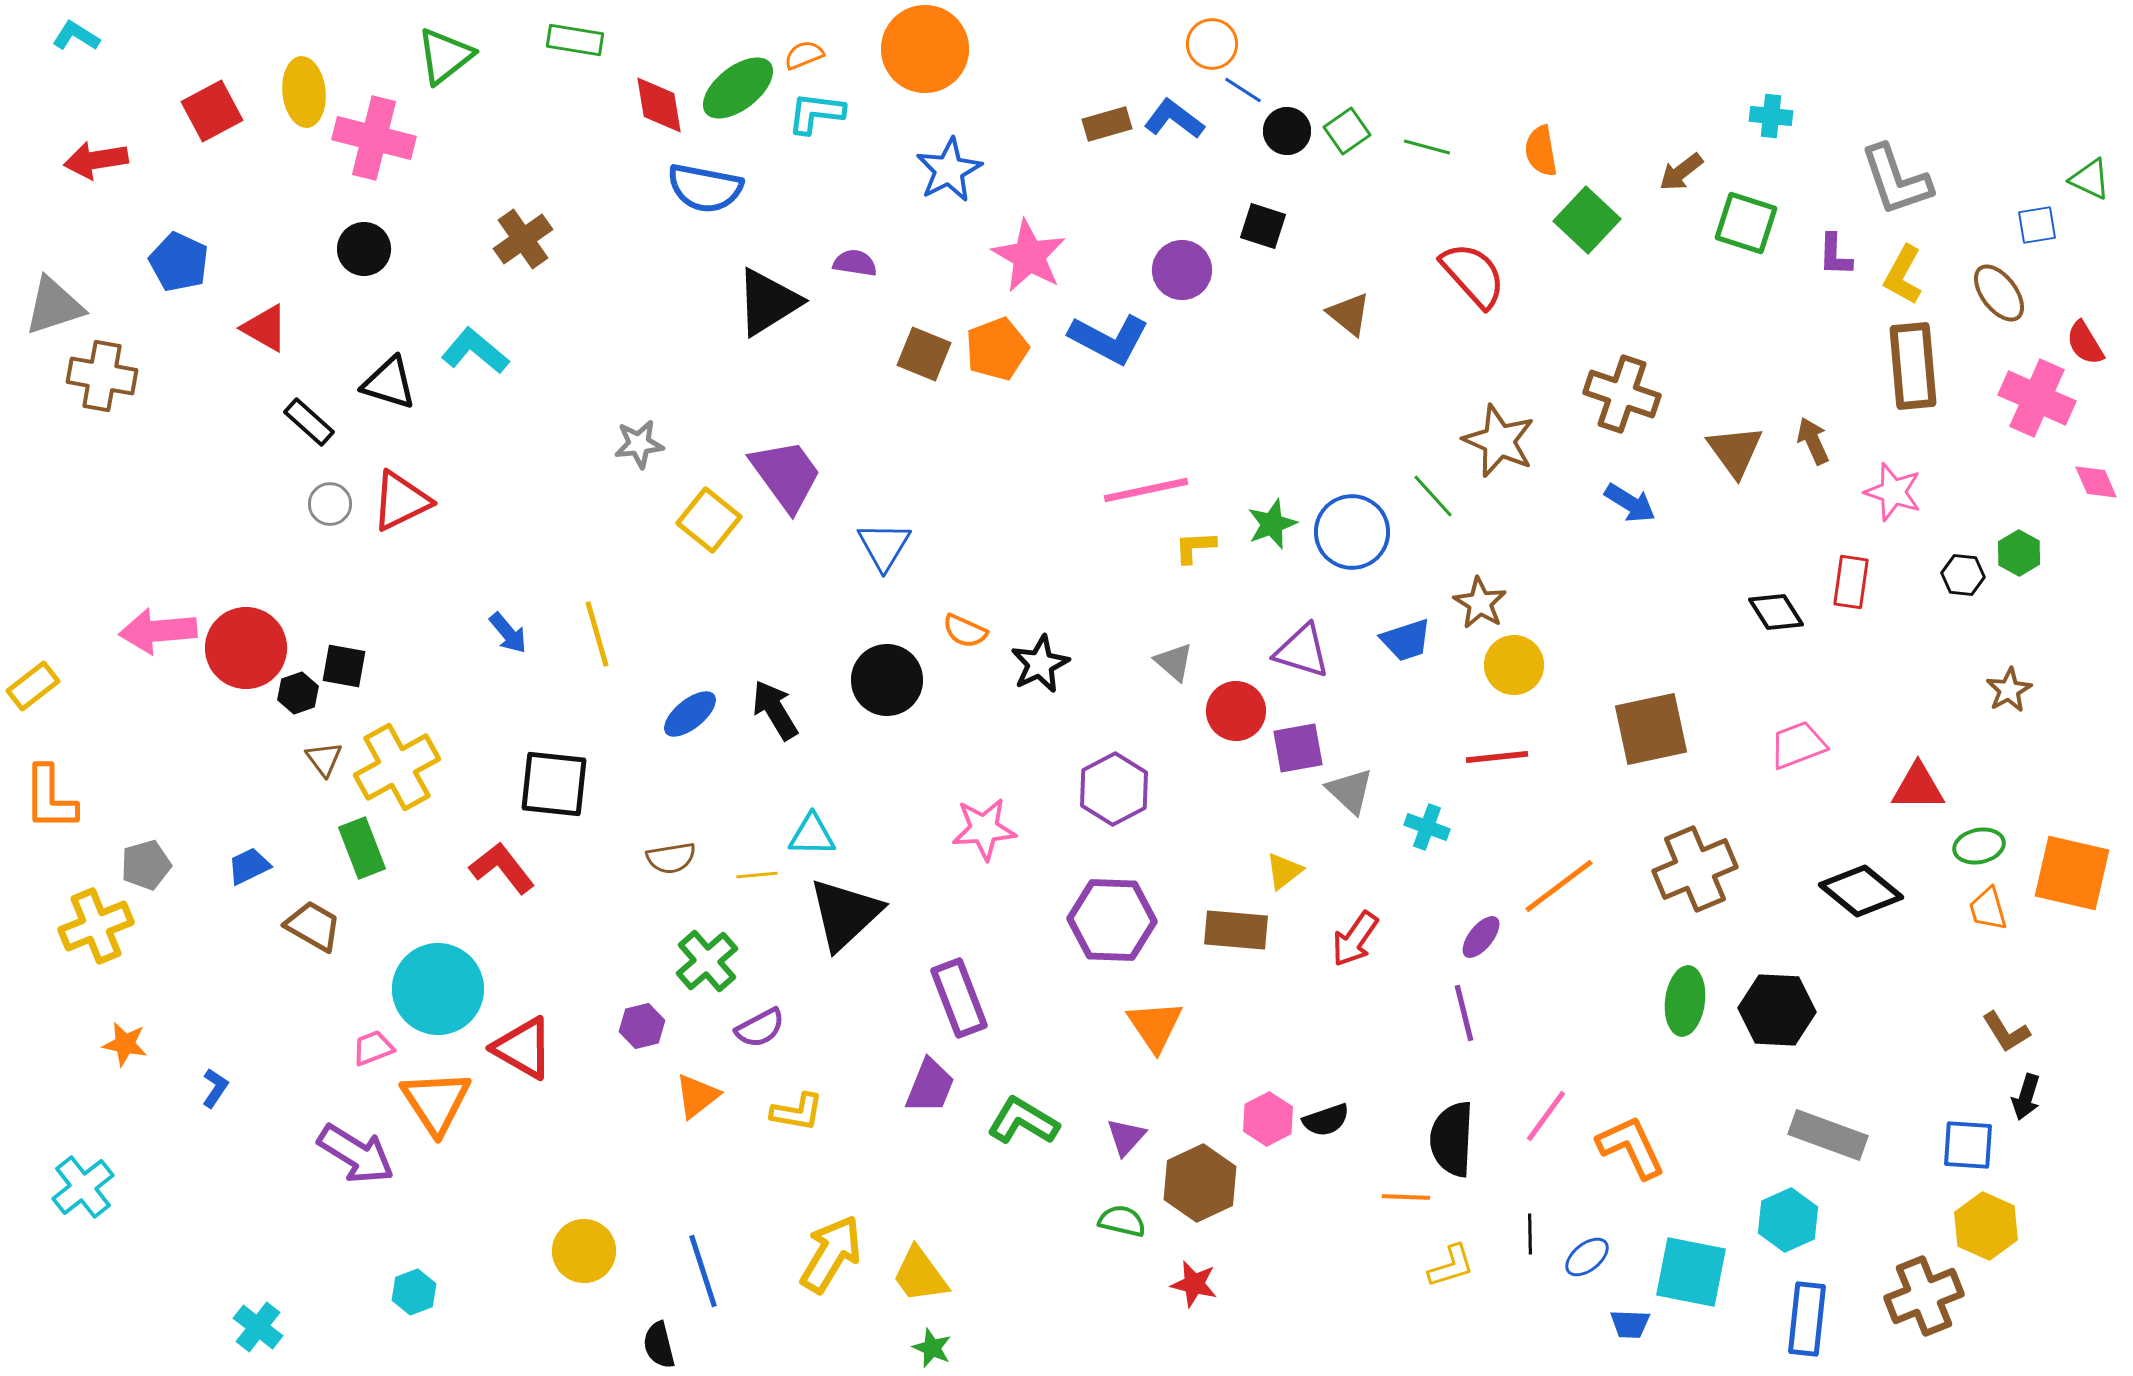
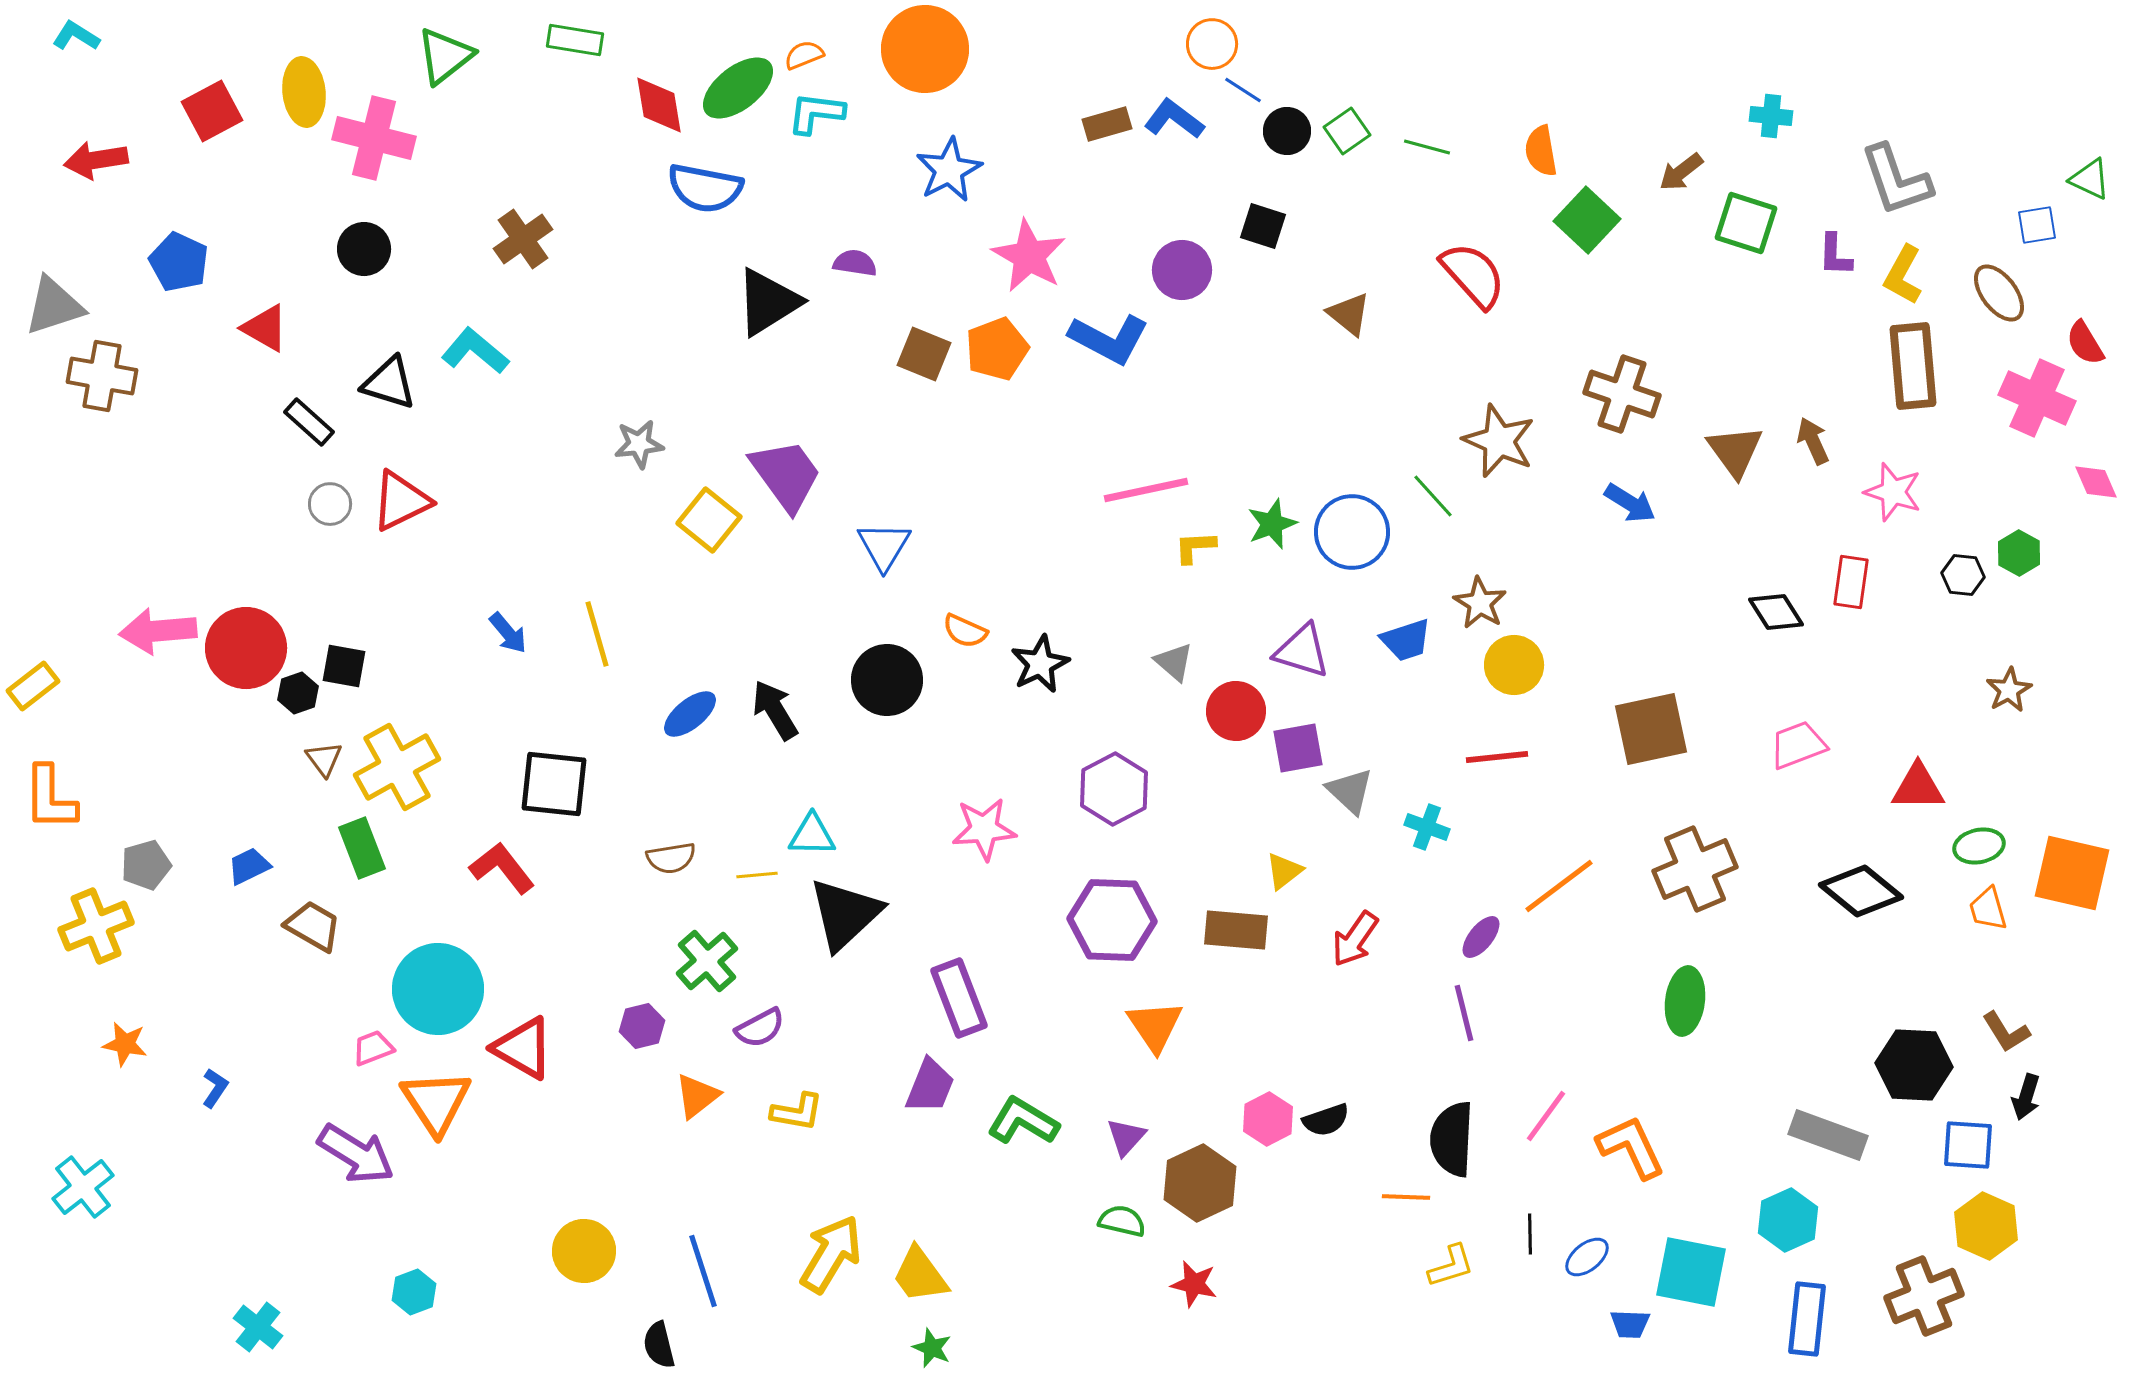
black hexagon at (1777, 1010): moved 137 px right, 55 px down
